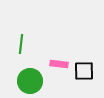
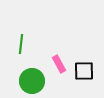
pink rectangle: rotated 54 degrees clockwise
green circle: moved 2 px right
